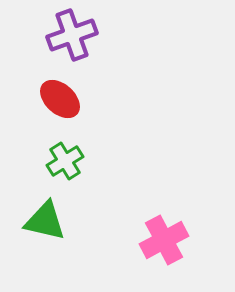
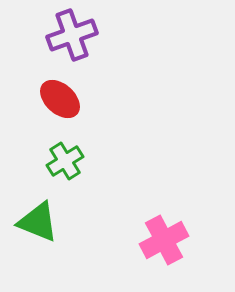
green triangle: moved 7 px left, 1 px down; rotated 9 degrees clockwise
